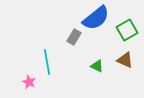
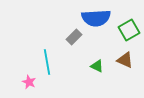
blue semicircle: rotated 36 degrees clockwise
green square: moved 2 px right
gray rectangle: rotated 14 degrees clockwise
